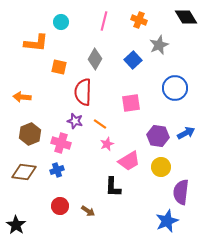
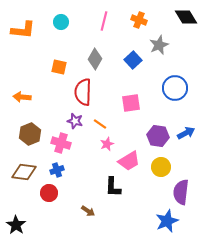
orange L-shape: moved 13 px left, 13 px up
red circle: moved 11 px left, 13 px up
